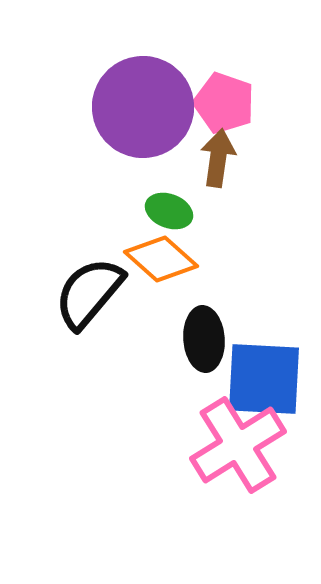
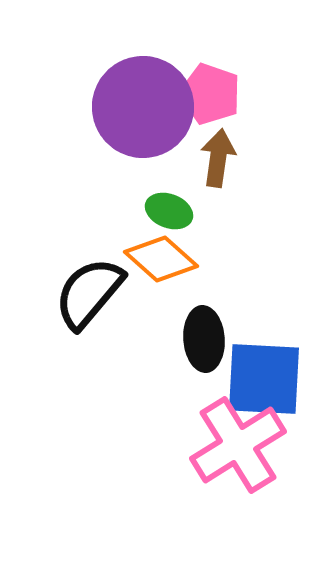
pink pentagon: moved 14 px left, 9 px up
